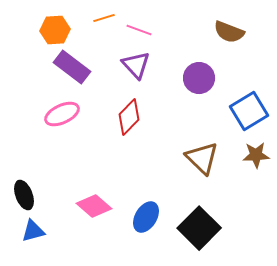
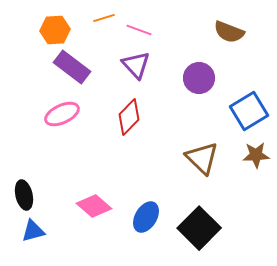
black ellipse: rotated 8 degrees clockwise
